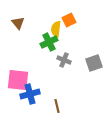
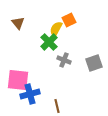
yellow semicircle: rotated 21 degrees clockwise
green cross: rotated 18 degrees counterclockwise
